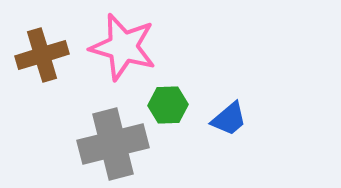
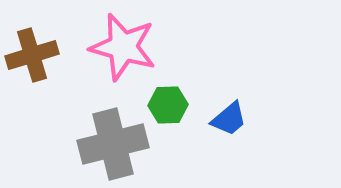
brown cross: moved 10 px left
